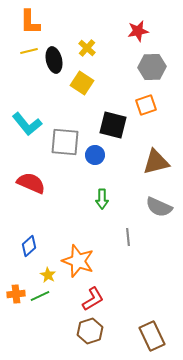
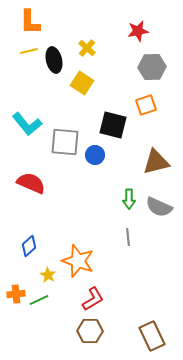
green arrow: moved 27 px right
green line: moved 1 px left, 4 px down
brown hexagon: rotated 20 degrees clockwise
